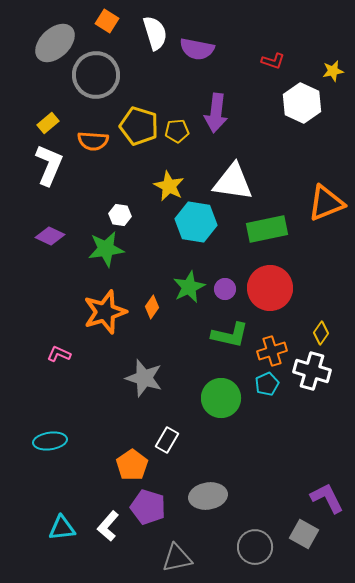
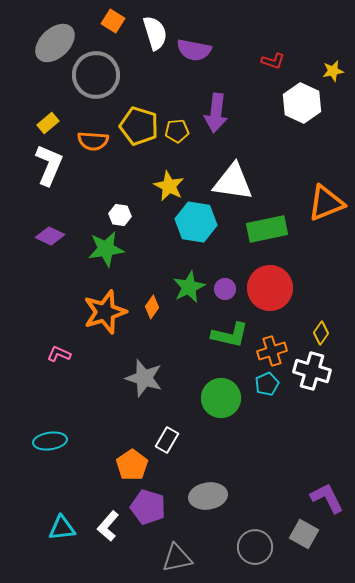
orange square at (107, 21): moved 6 px right
purple semicircle at (197, 49): moved 3 px left, 1 px down
